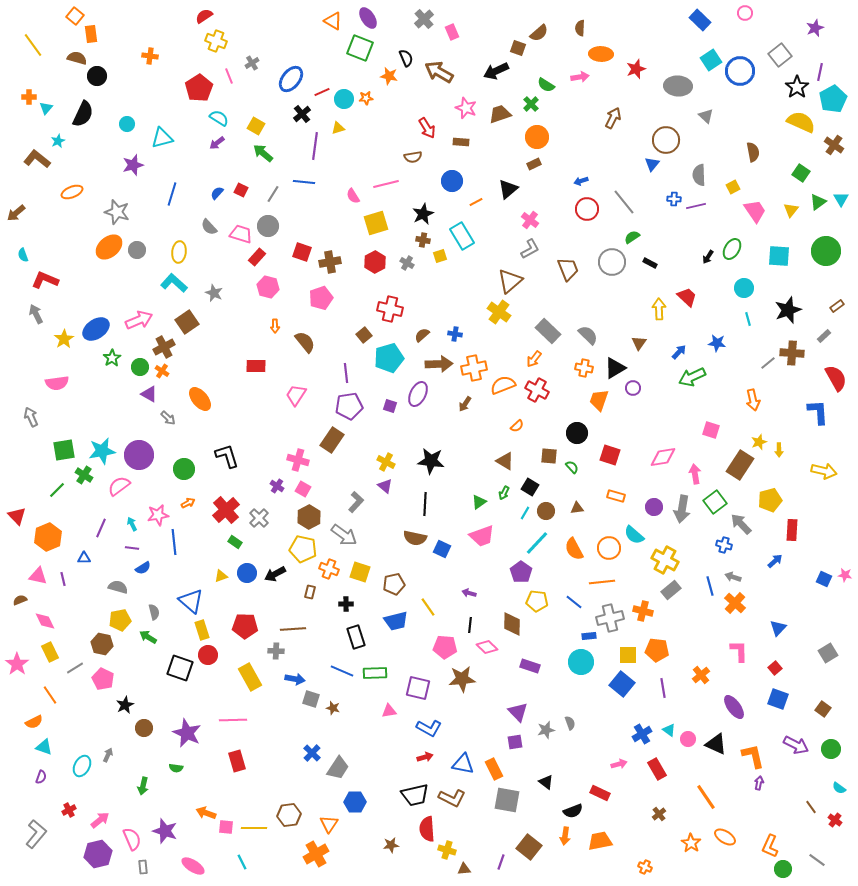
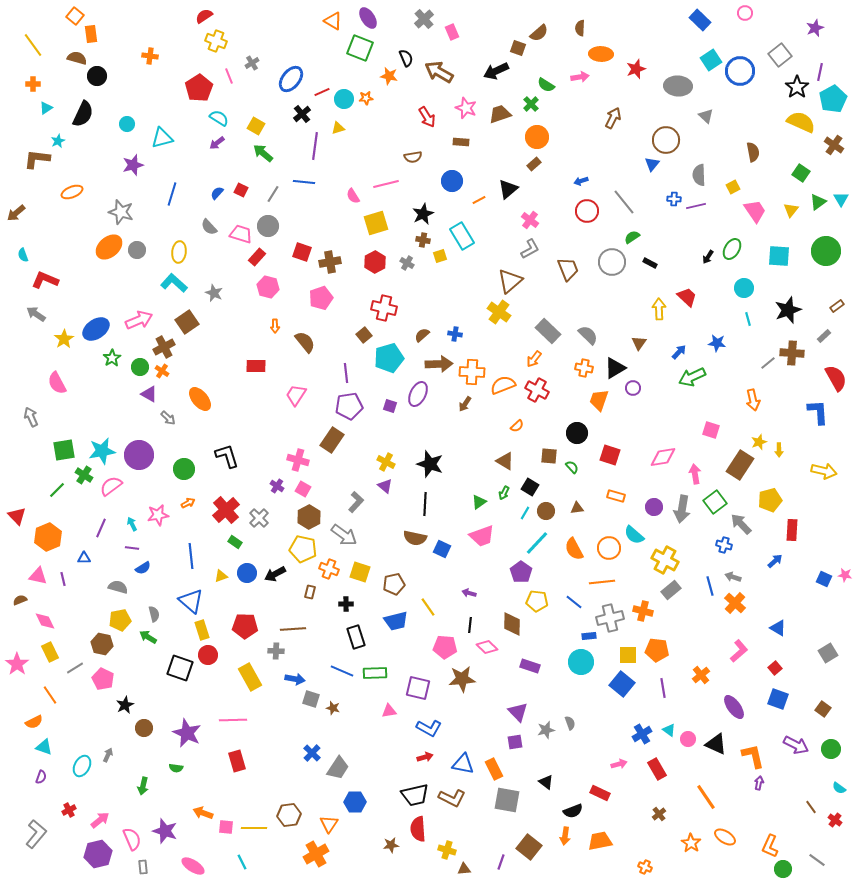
orange cross at (29, 97): moved 4 px right, 13 px up
cyan triangle at (46, 108): rotated 16 degrees clockwise
red arrow at (427, 128): moved 11 px up
brown L-shape at (37, 159): rotated 32 degrees counterclockwise
brown rectangle at (534, 164): rotated 16 degrees counterclockwise
orange line at (476, 202): moved 3 px right, 2 px up
red circle at (587, 209): moved 2 px down
gray star at (117, 212): moved 4 px right
red cross at (390, 309): moved 6 px left, 1 px up
gray arrow at (36, 314): rotated 30 degrees counterclockwise
orange cross at (474, 368): moved 2 px left, 4 px down; rotated 15 degrees clockwise
pink semicircle at (57, 383): rotated 70 degrees clockwise
black star at (431, 461): moved 1 px left, 3 px down; rotated 12 degrees clockwise
pink semicircle at (119, 486): moved 8 px left
blue line at (174, 542): moved 17 px right, 14 px down
gray semicircle at (154, 612): moved 2 px down
blue triangle at (778, 628): rotated 42 degrees counterclockwise
pink L-shape at (739, 651): rotated 50 degrees clockwise
orange arrow at (206, 813): moved 3 px left
red semicircle at (427, 829): moved 9 px left
